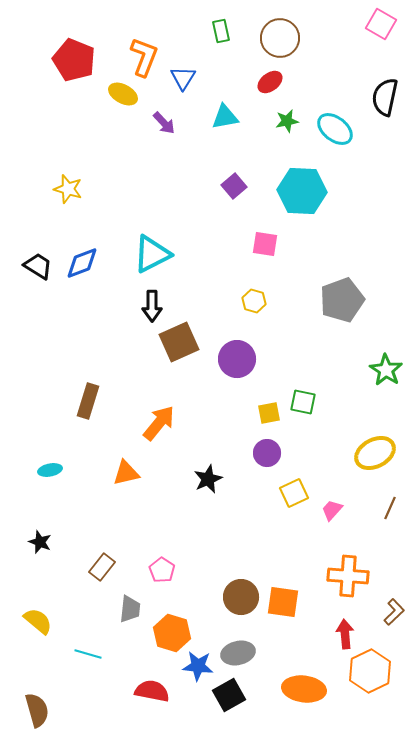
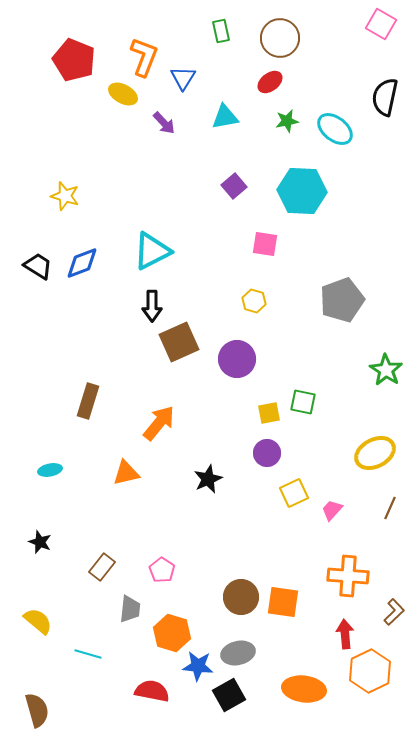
yellow star at (68, 189): moved 3 px left, 7 px down
cyan triangle at (152, 254): moved 3 px up
